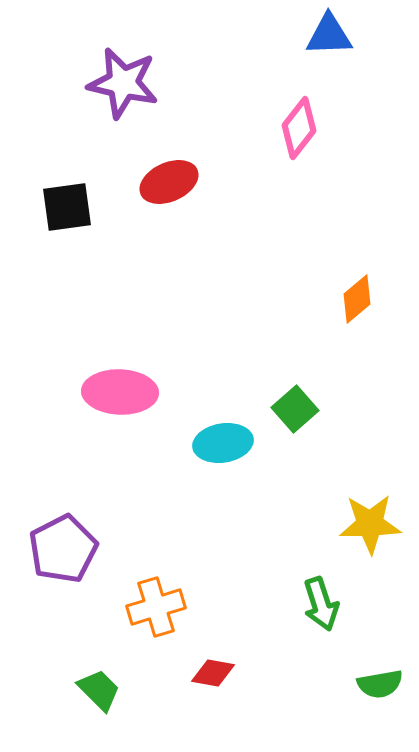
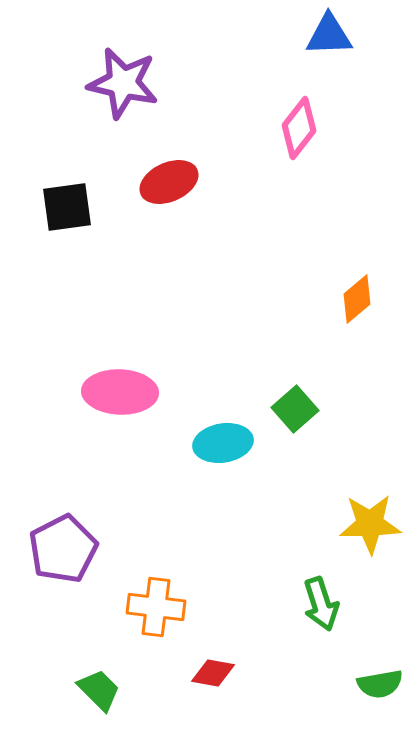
orange cross: rotated 24 degrees clockwise
